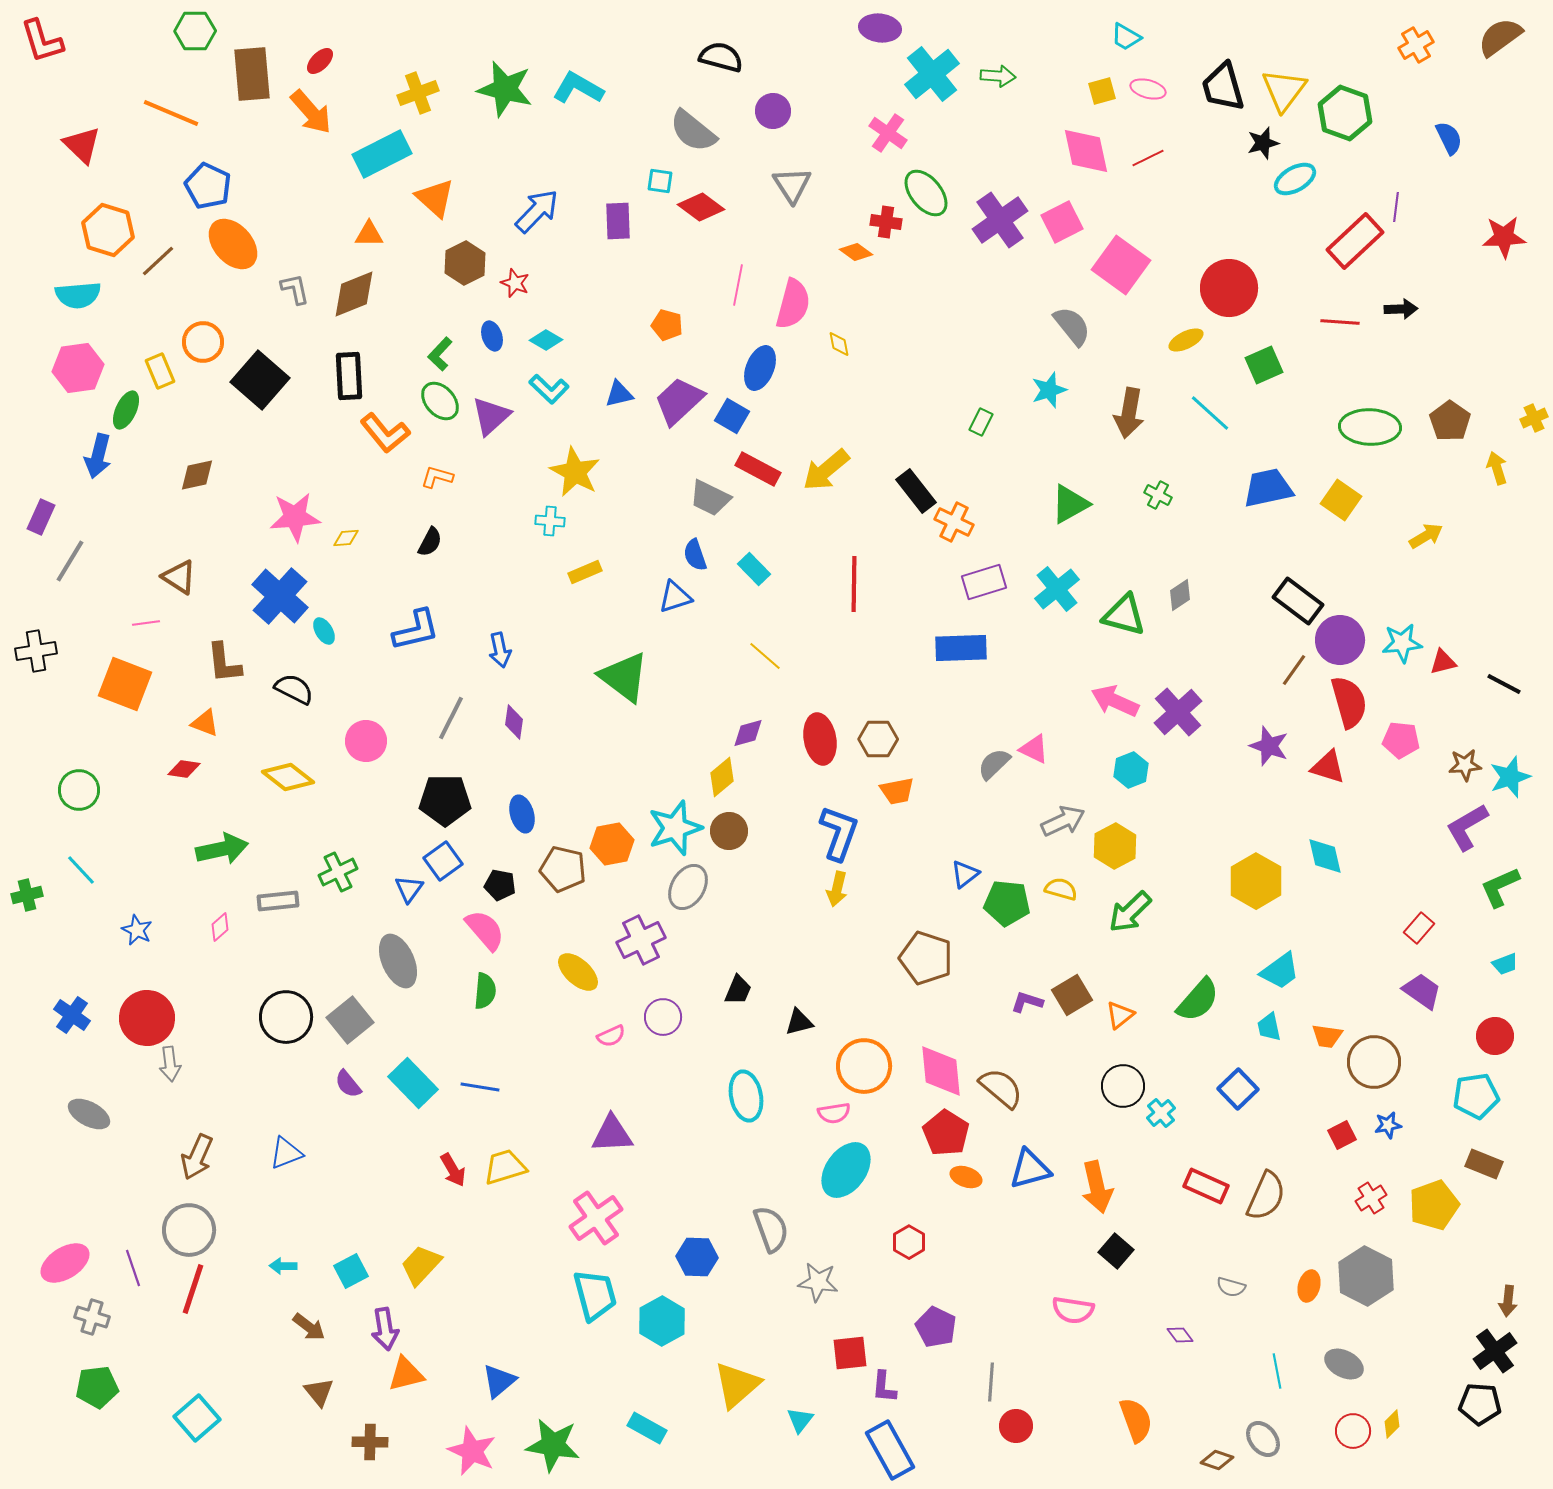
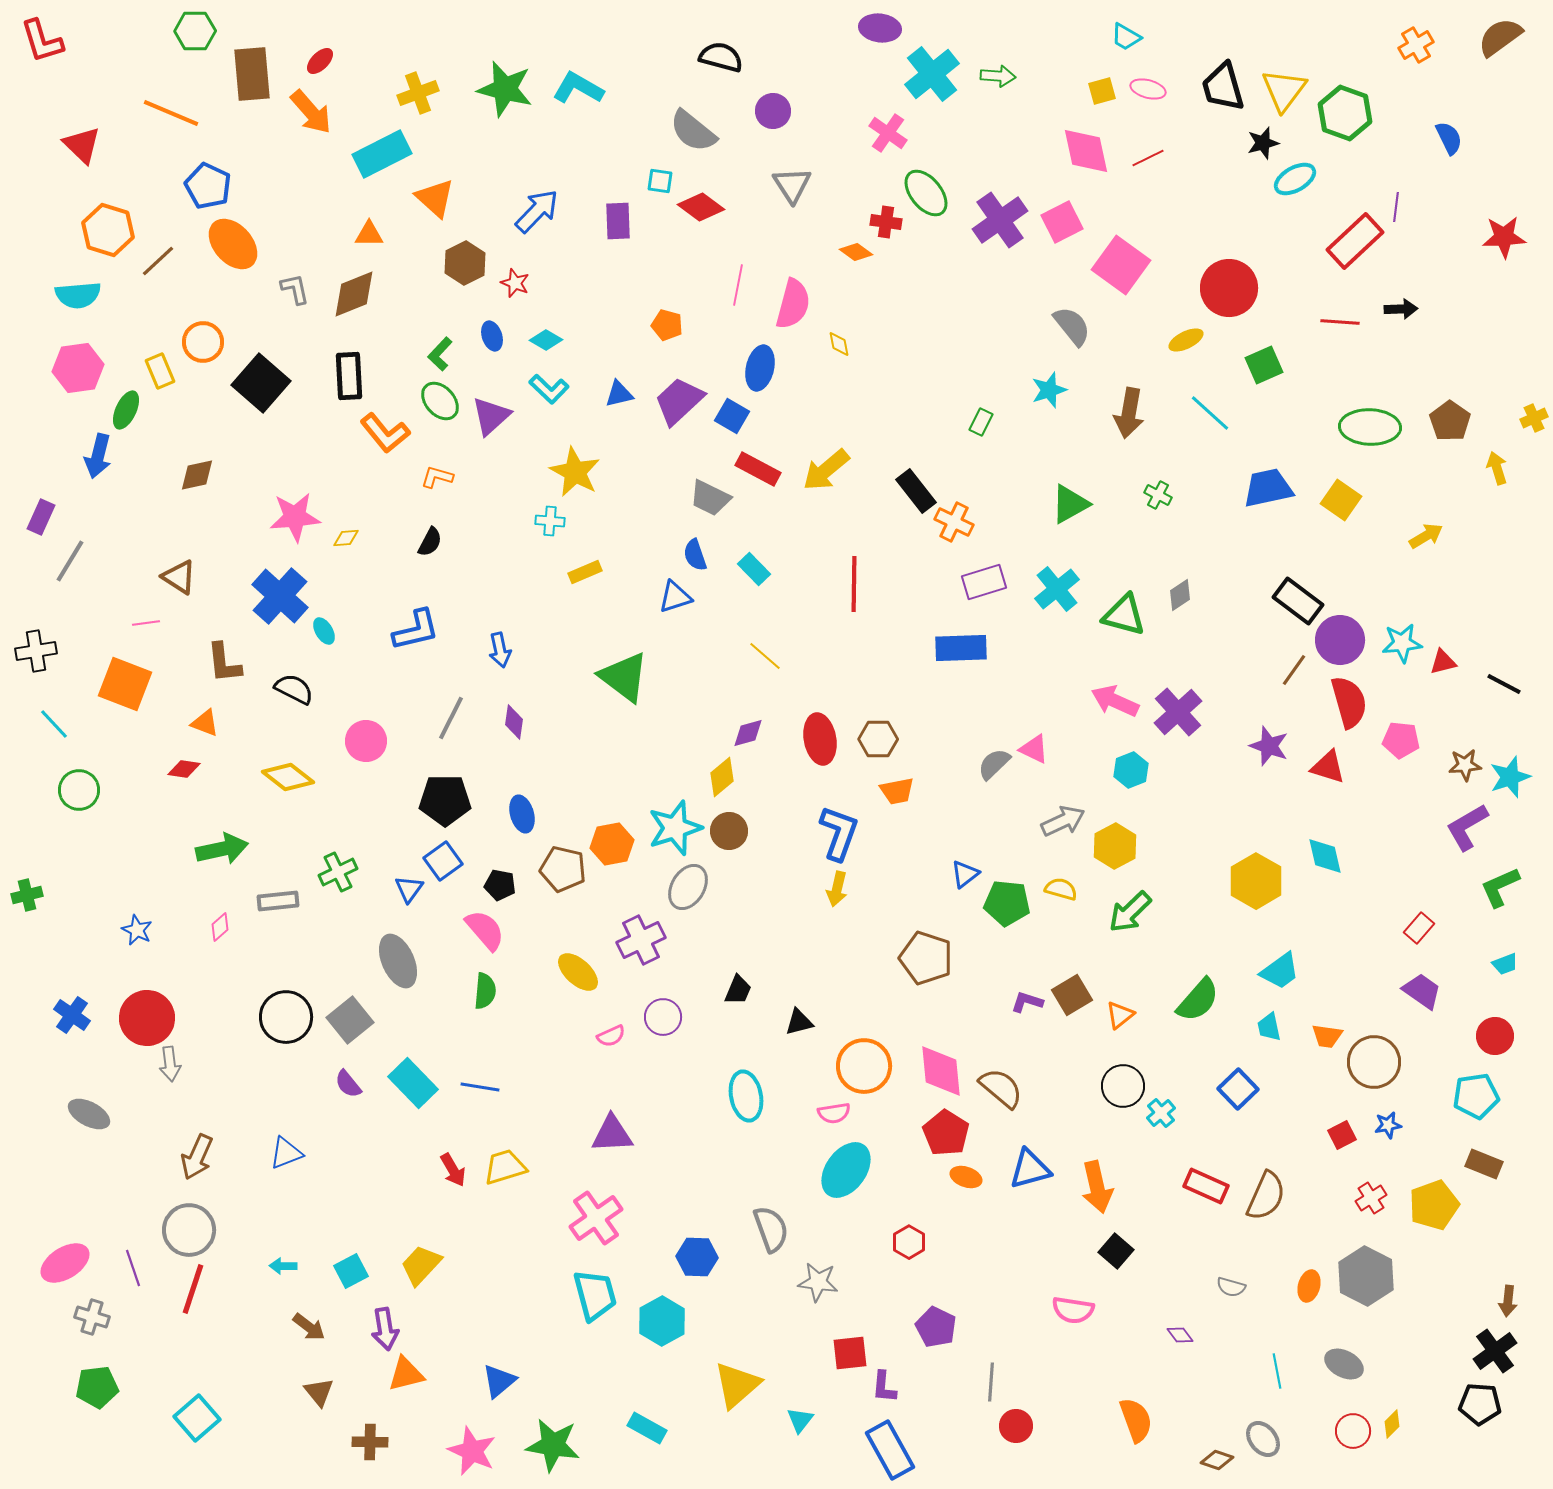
blue ellipse at (760, 368): rotated 9 degrees counterclockwise
black square at (260, 380): moved 1 px right, 3 px down
cyan line at (81, 870): moved 27 px left, 146 px up
